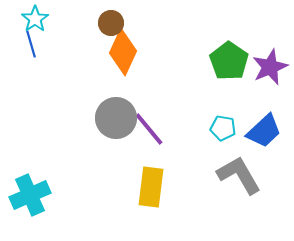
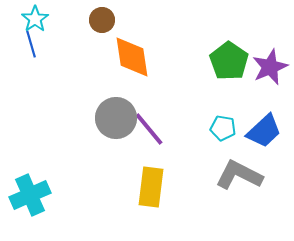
brown circle: moved 9 px left, 3 px up
orange diamond: moved 9 px right, 5 px down; rotated 33 degrees counterclockwise
gray L-shape: rotated 33 degrees counterclockwise
